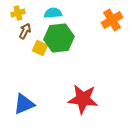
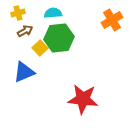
brown arrow: rotated 35 degrees clockwise
yellow square: rotated 21 degrees clockwise
blue triangle: moved 32 px up
